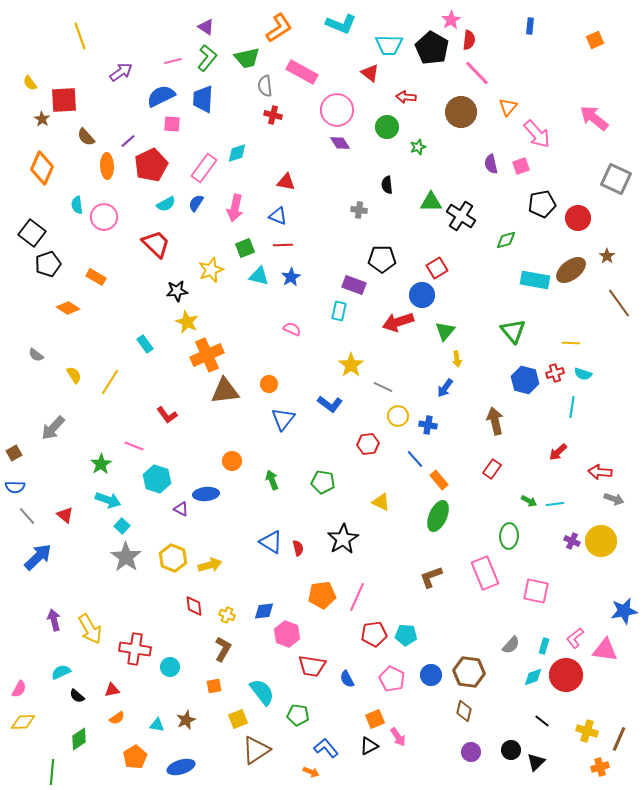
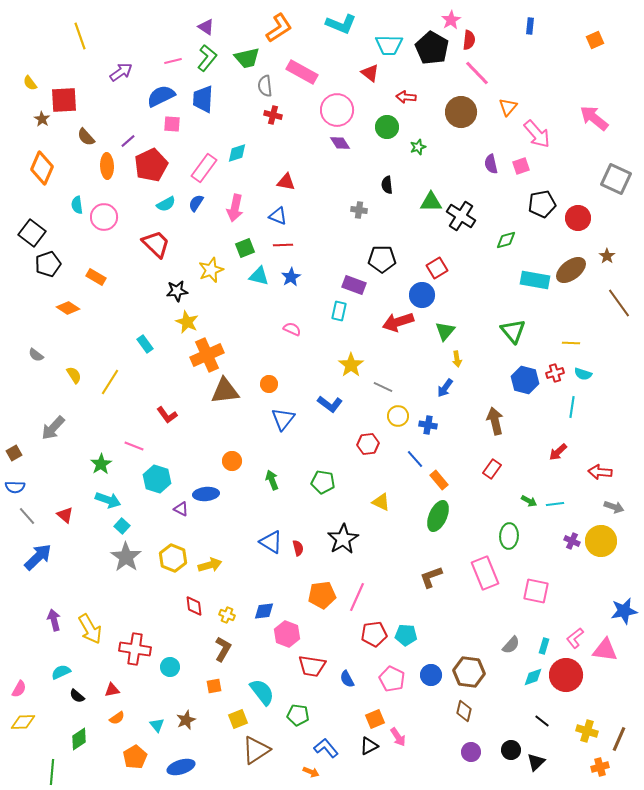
gray arrow at (614, 499): moved 8 px down
cyan triangle at (157, 725): rotated 42 degrees clockwise
